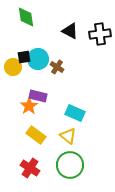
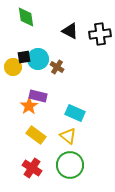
red cross: moved 2 px right
